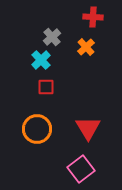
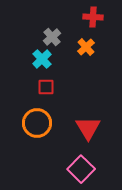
cyan cross: moved 1 px right, 1 px up
orange circle: moved 6 px up
pink square: rotated 8 degrees counterclockwise
